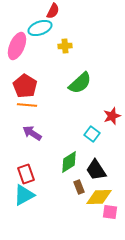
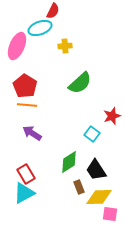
red rectangle: rotated 12 degrees counterclockwise
cyan triangle: moved 2 px up
pink square: moved 2 px down
